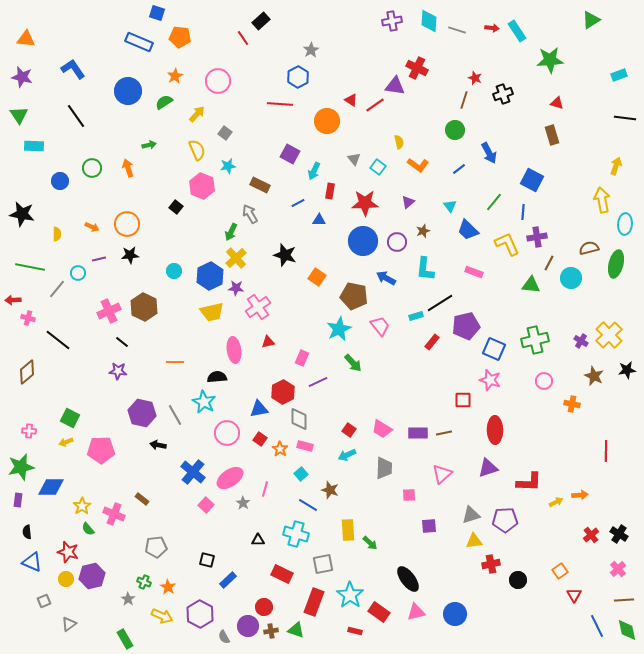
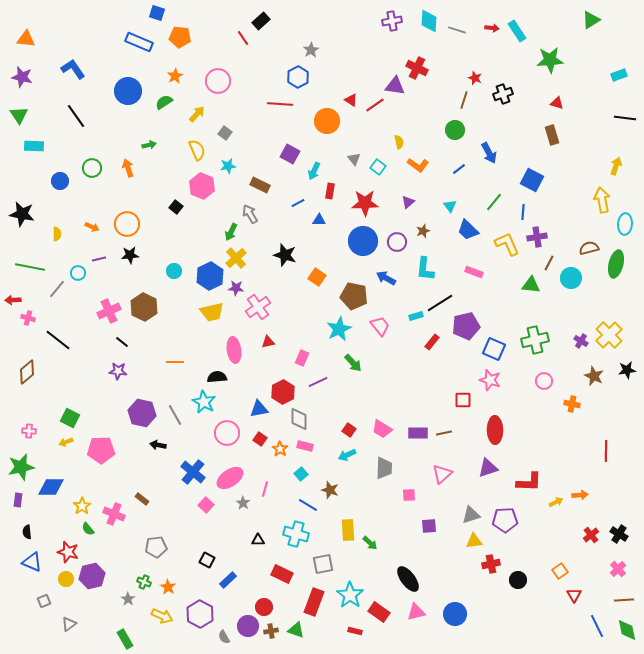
black square at (207, 560): rotated 14 degrees clockwise
